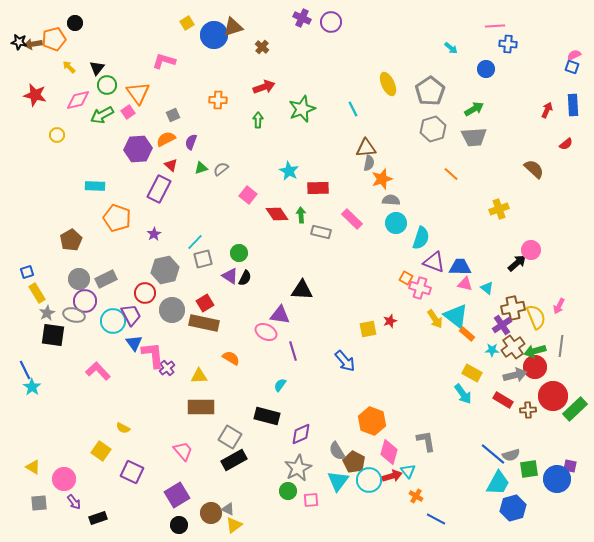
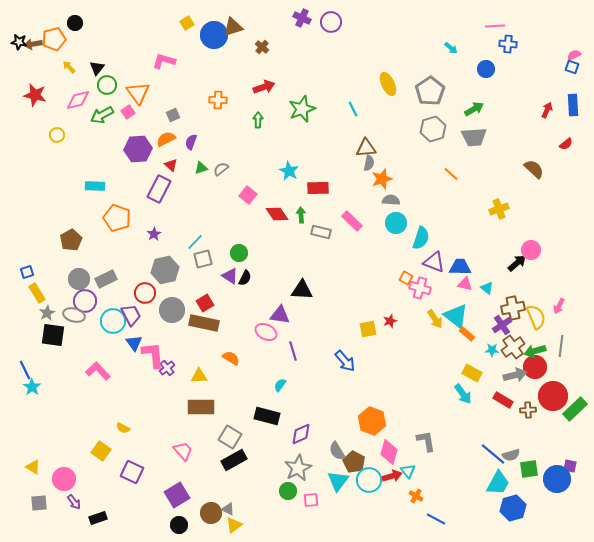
pink rectangle at (352, 219): moved 2 px down
